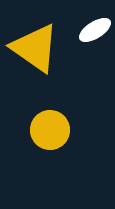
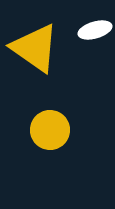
white ellipse: rotated 16 degrees clockwise
